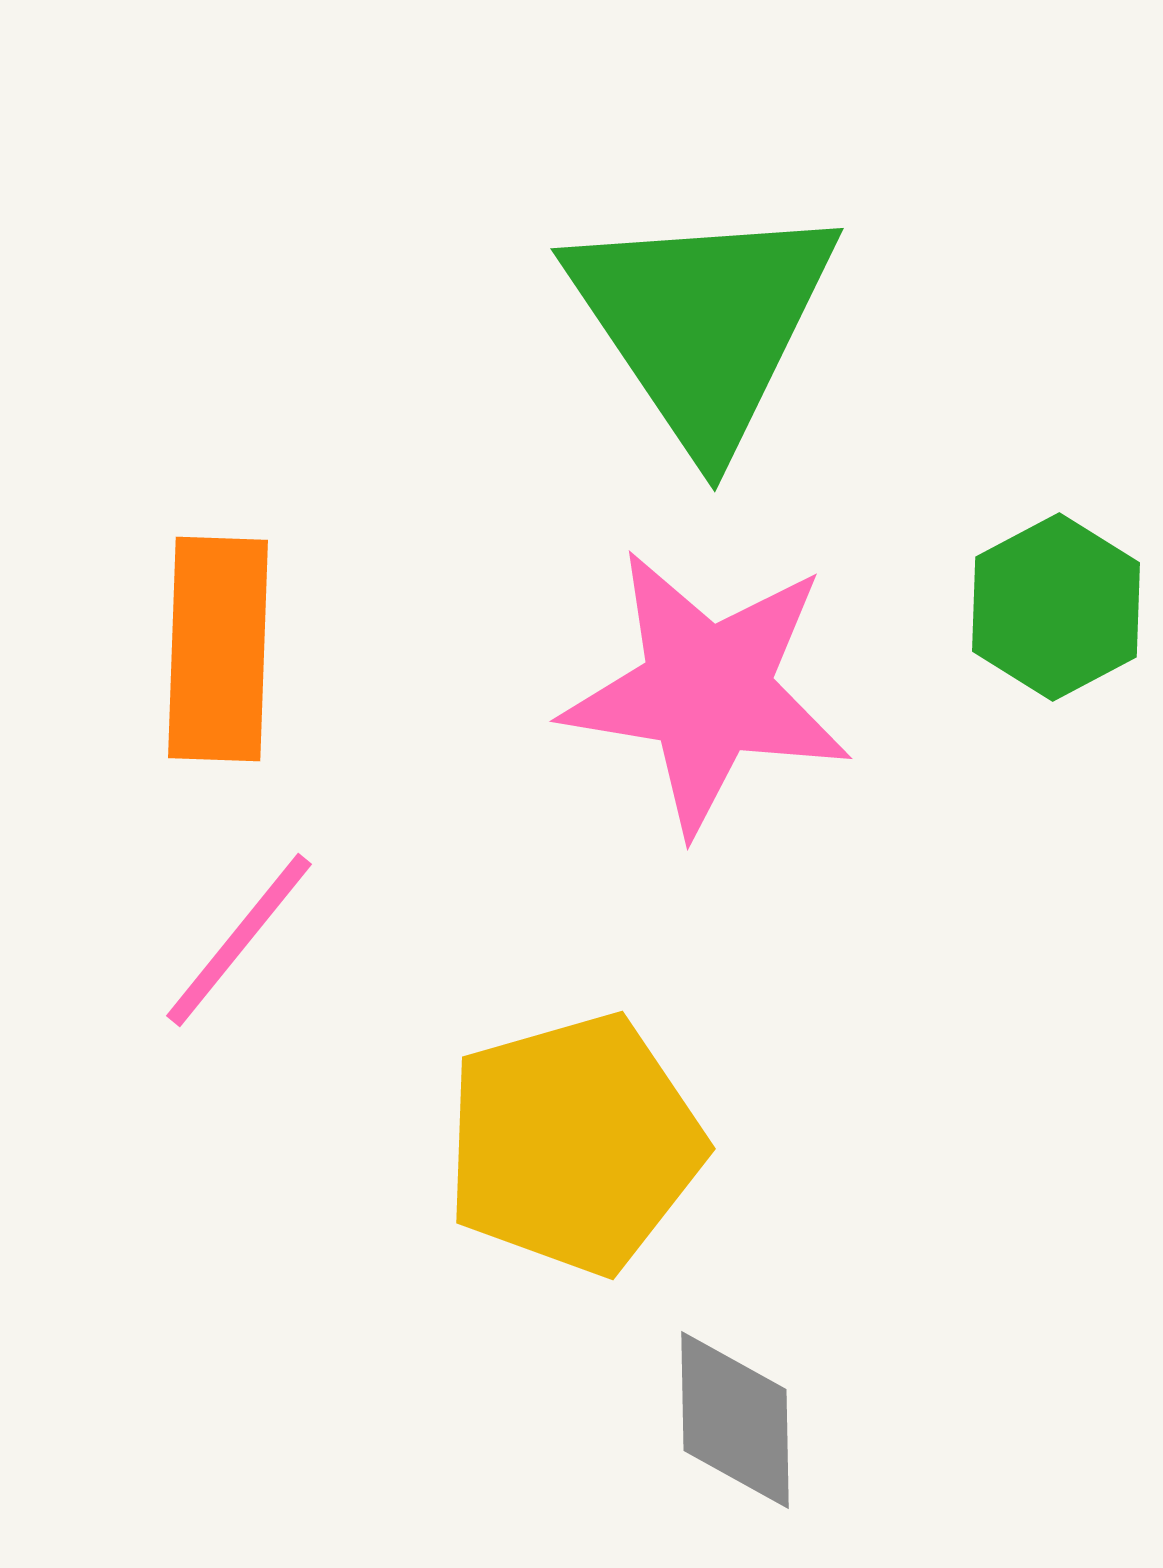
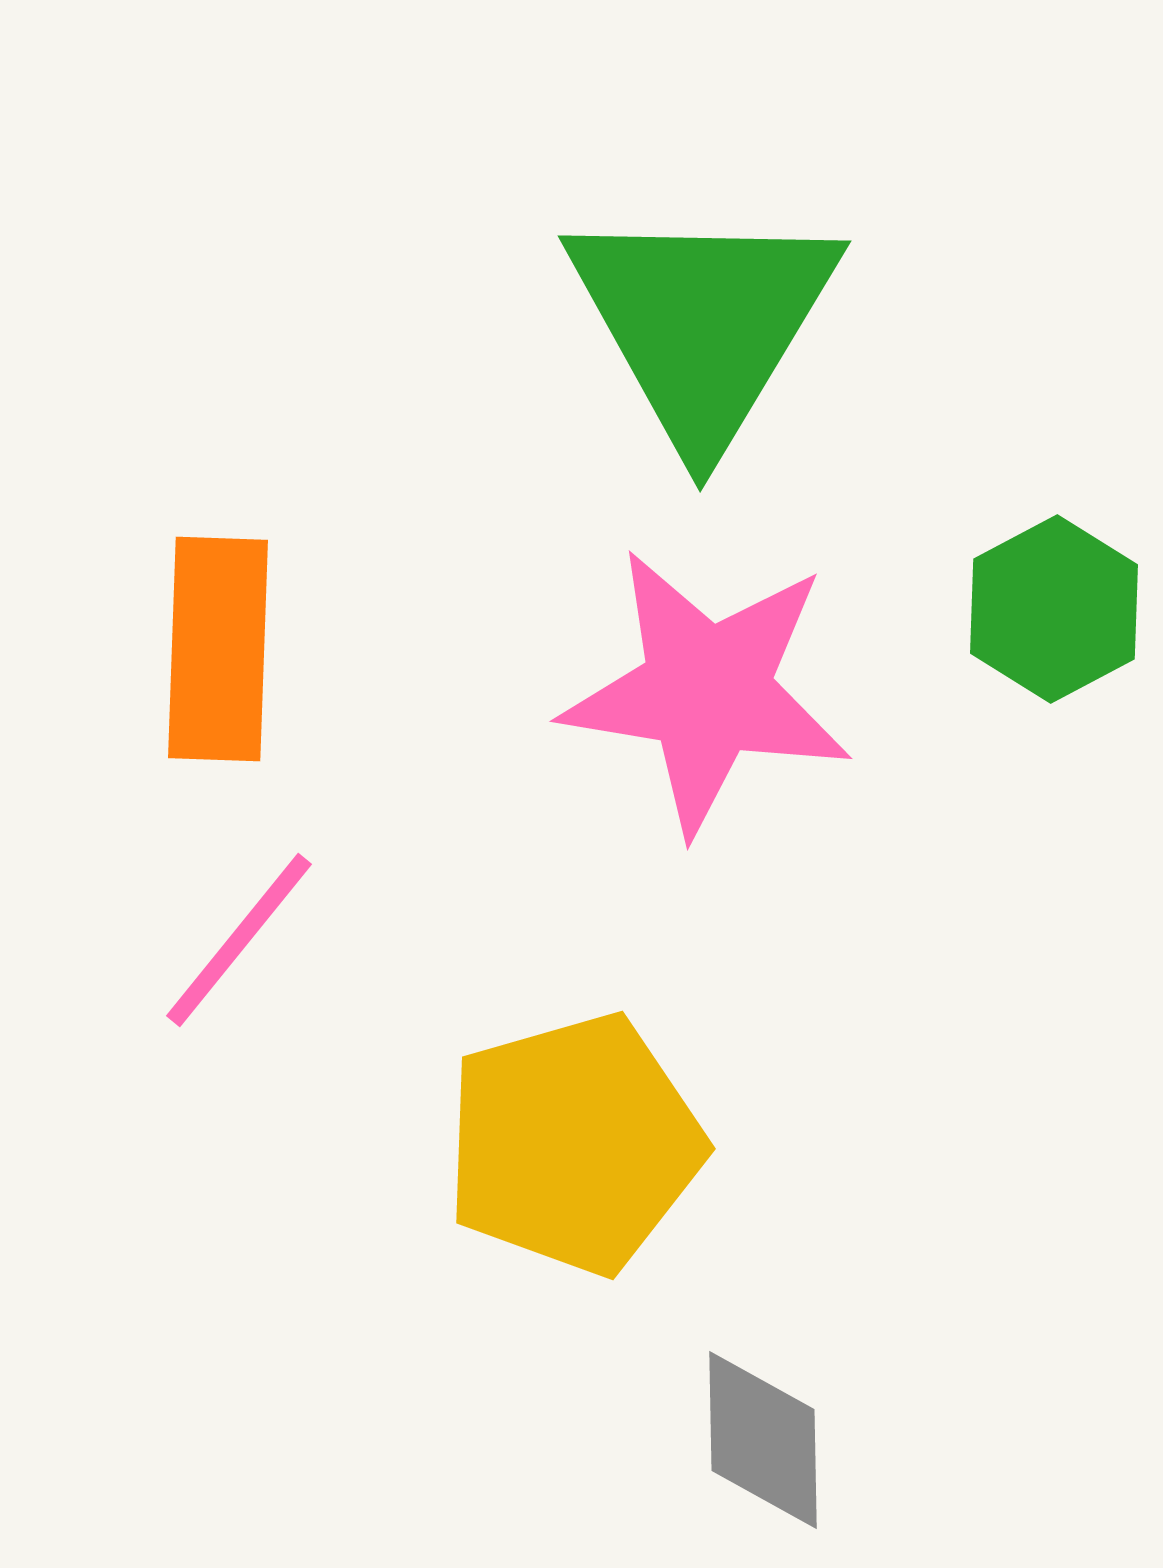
green triangle: rotated 5 degrees clockwise
green hexagon: moved 2 px left, 2 px down
gray diamond: moved 28 px right, 20 px down
